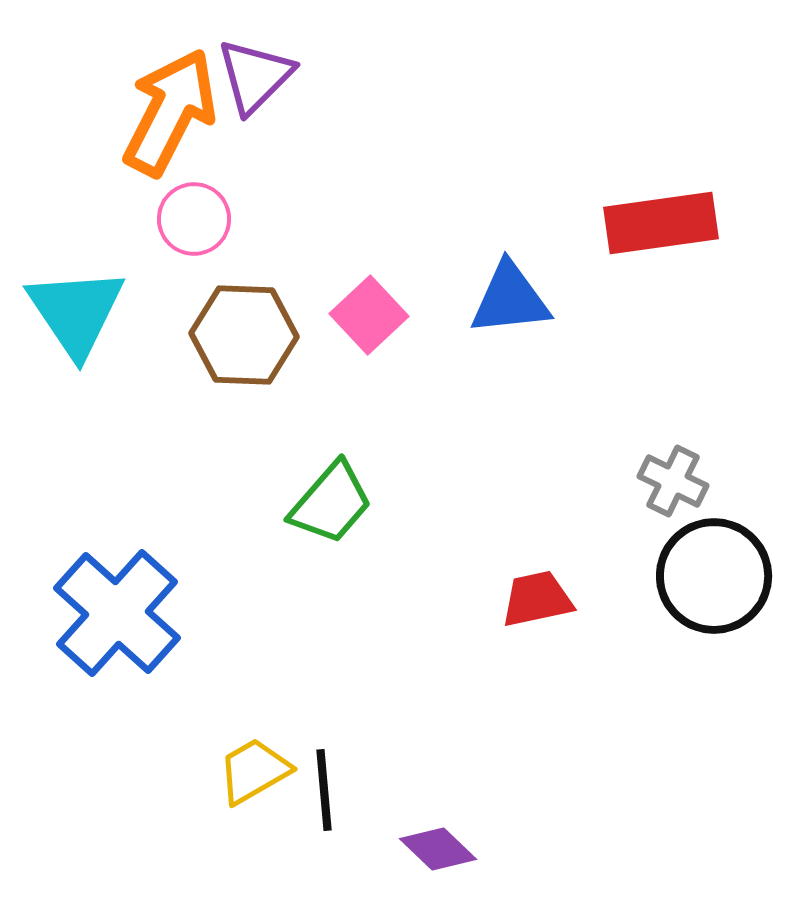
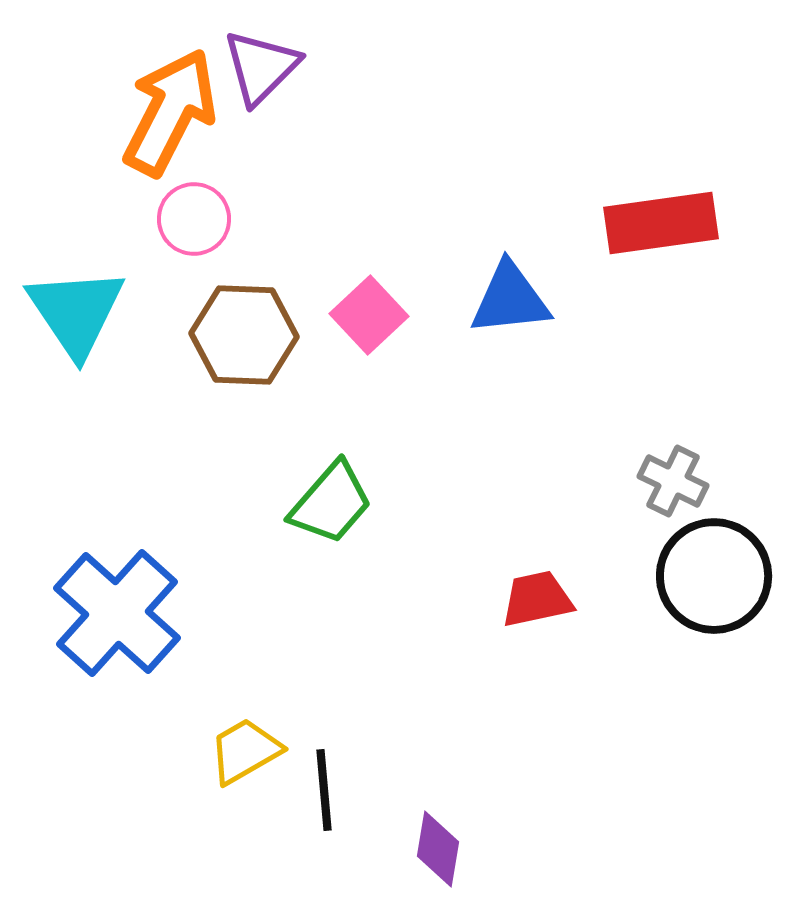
purple triangle: moved 6 px right, 9 px up
yellow trapezoid: moved 9 px left, 20 px up
purple diamond: rotated 56 degrees clockwise
